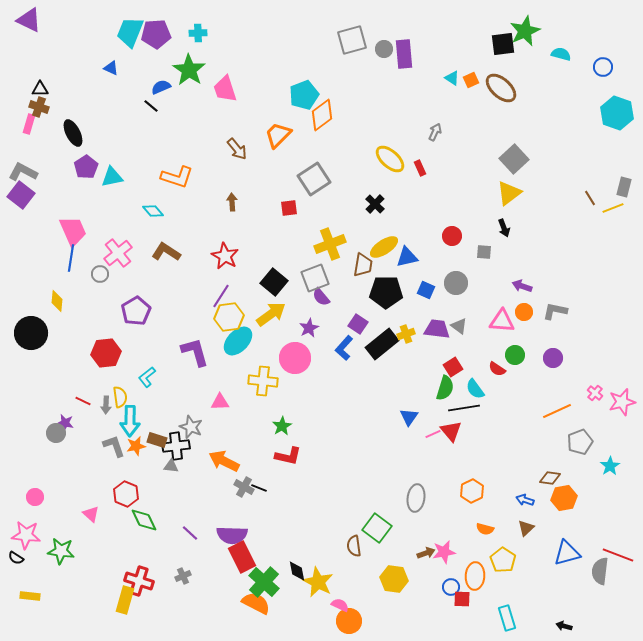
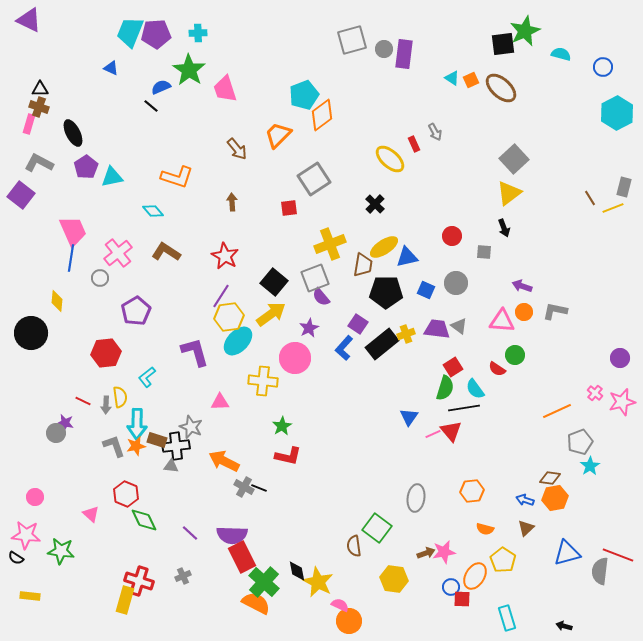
purple rectangle at (404, 54): rotated 12 degrees clockwise
cyan hexagon at (617, 113): rotated 12 degrees clockwise
gray arrow at (435, 132): rotated 126 degrees clockwise
red rectangle at (420, 168): moved 6 px left, 24 px up
gray L-shape at (23, 172): moved 16 px right, 9 px up
gray circle at (100, 274): moved 4 px down
purple circle at (553, 358): moved 67 px right
cyan arrow at (130, 421): moved 7 px right, 3 px down
cyan star at (610, 466): moved 20 px left
orange hexagon at (472, 491): rotated 20 degrees clockwise
orange hexagon at (564, 498): moved 9 px left
orange ellipse at (475, 576): rotated 28 degrees clockwise
